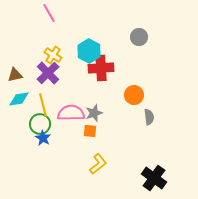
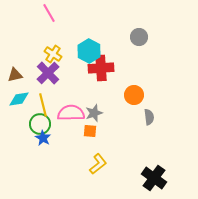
yellow cross: moved 1 px up
